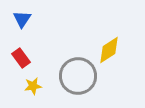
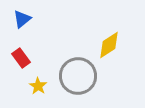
blue triangle: rotated 18 degrees clockwise
yellow diamond: moved 5 px up
yellow star: moved 5 px right; rotated 30 degrees counterclockwise
